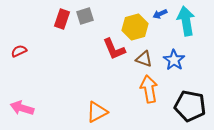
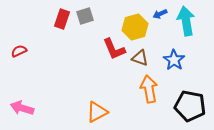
brown triangle: moved 4 px left, 1 px up
